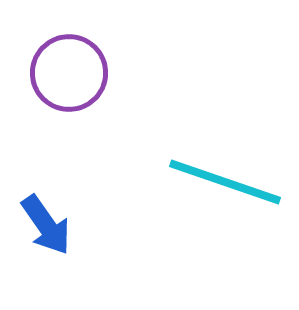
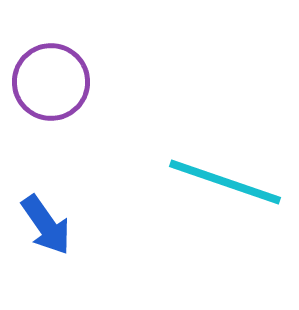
purple circle: moved 18 px left, 9 px down
